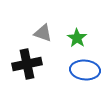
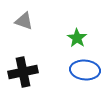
gray triangle: moved 19 px left, 12 px up
black cross: moved 4 px left, 8 px down
